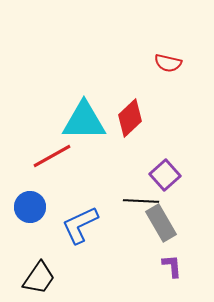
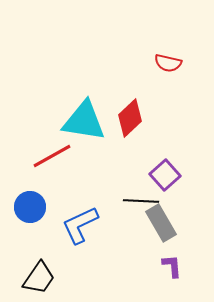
cyan triangle: rotated 9 degrees clockwise
